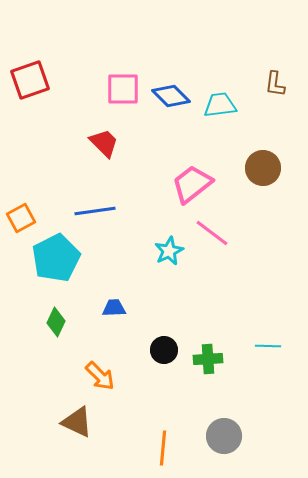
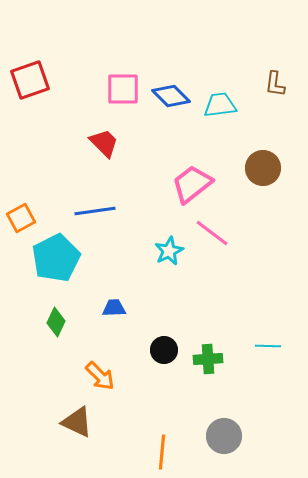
orange line: moved 1 px left, 4 px down
